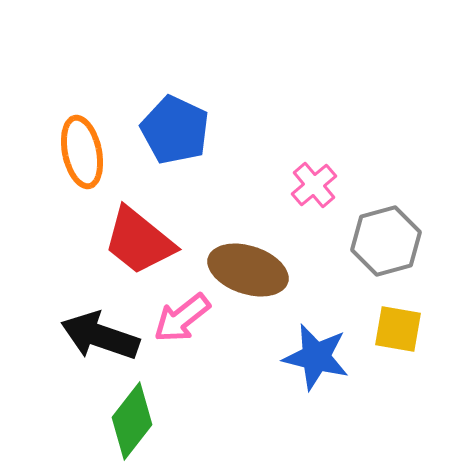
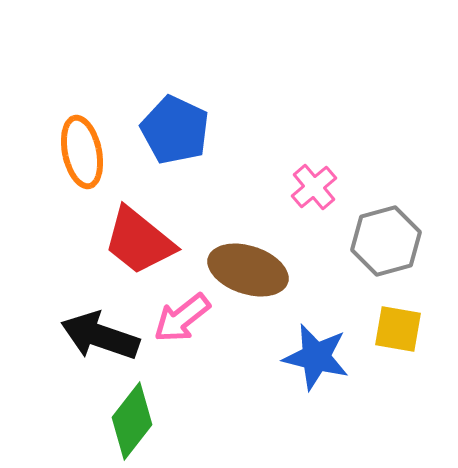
pink cross: moved 2 px down
